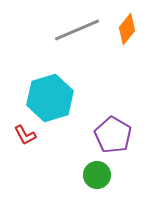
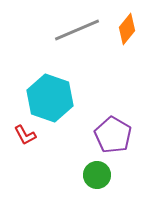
cyan hexagon: rotated 24 degrees counterclockwise
